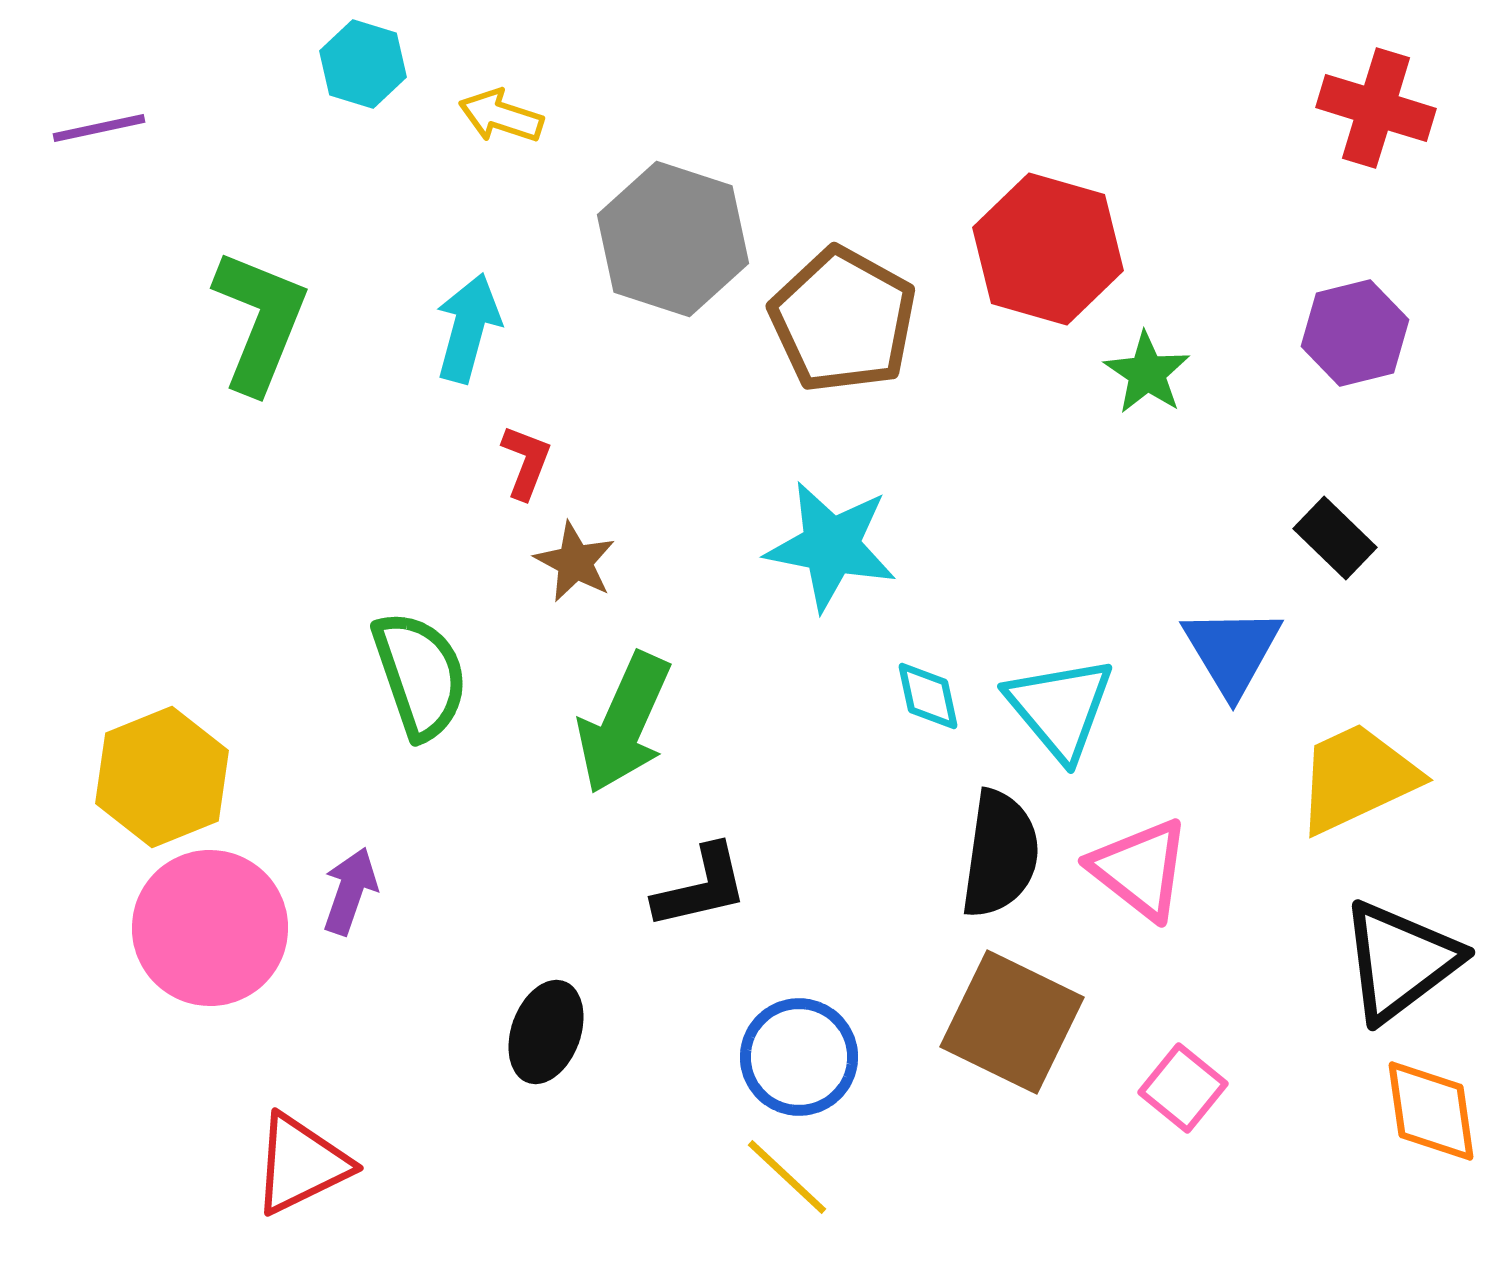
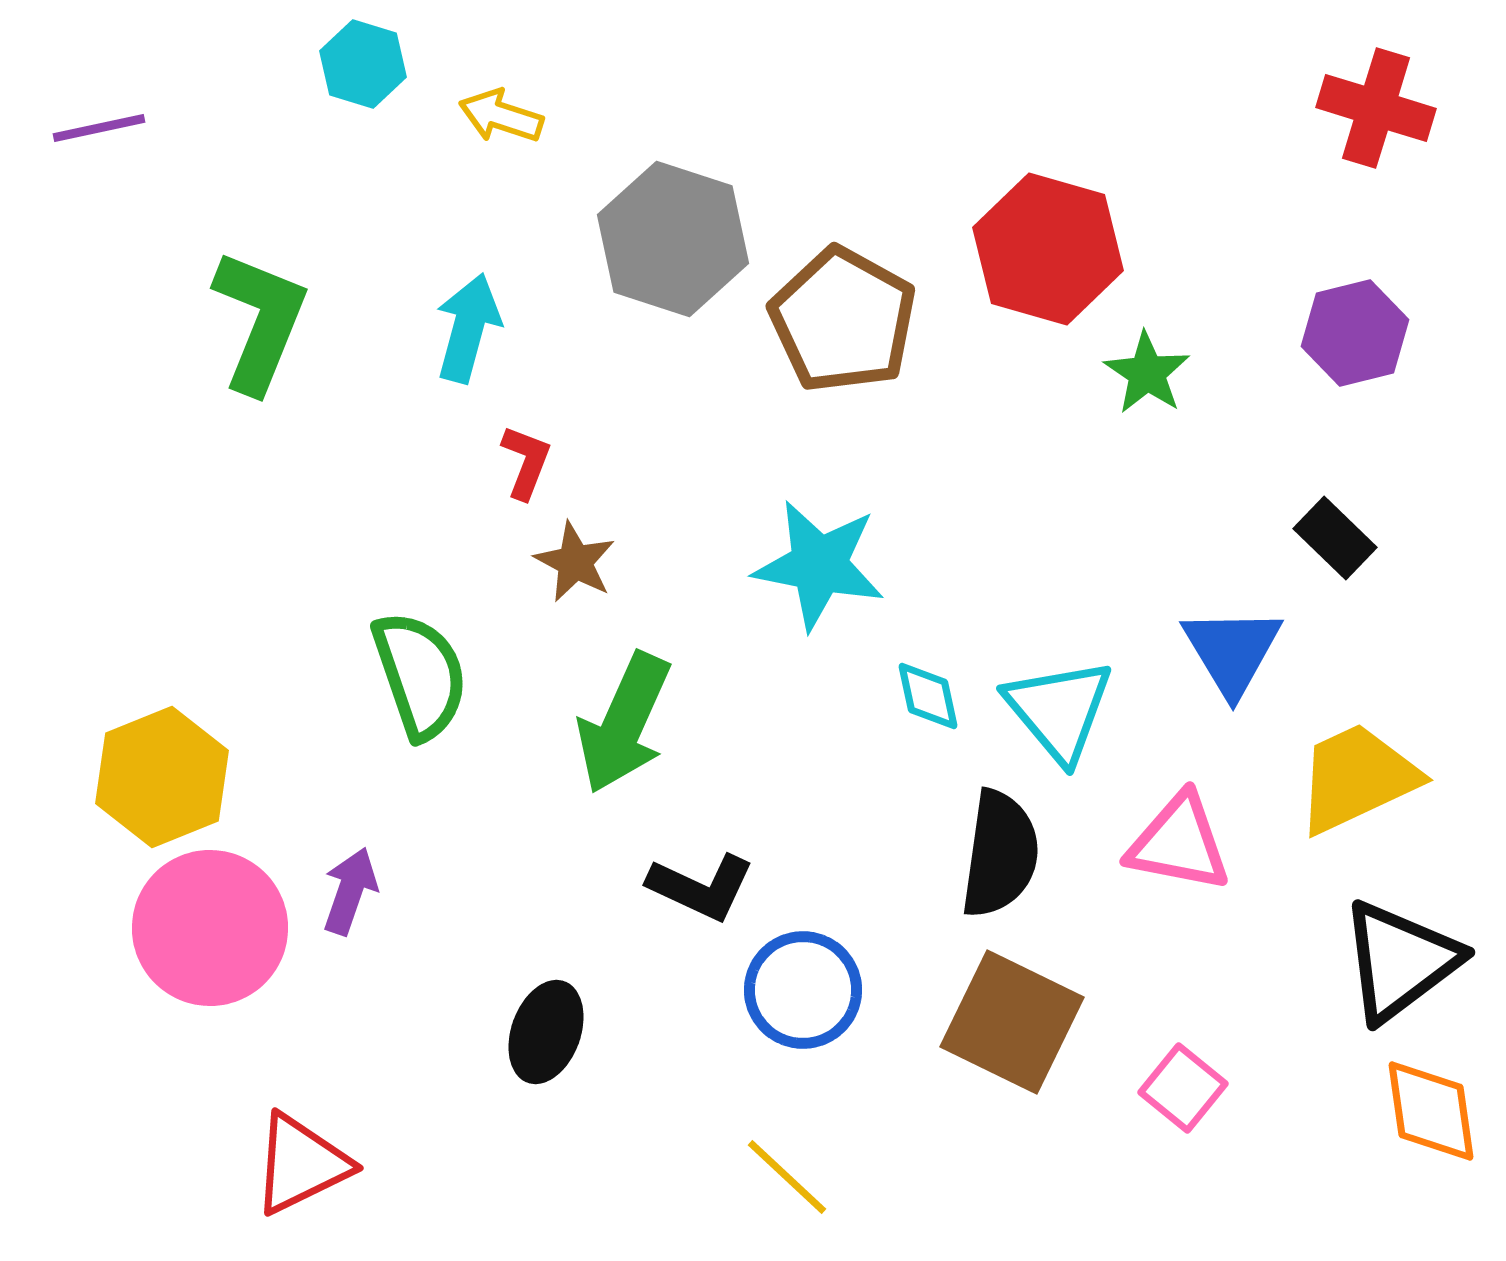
cyan star: moved 12 px left, 19 px down
cyan triangle: moved 1 px left, 2 px down
pink triangle: moved 39 px right, 26 px up; rotated 27 degrees counterclockwise
black L-shape: rotated 38 degrees clockwise
blue circle: moved 4 px right, 67 px up
